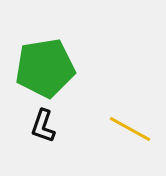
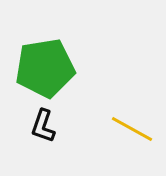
yellow line: moved 2 px right
